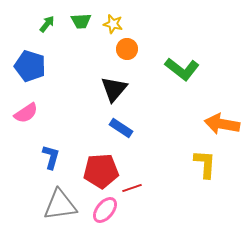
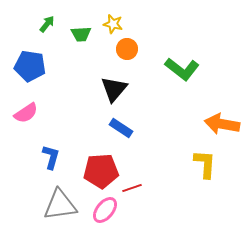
green trapezoid: moved 13 px down
blue pentagon: rotated 8 degrees counterclockwise
